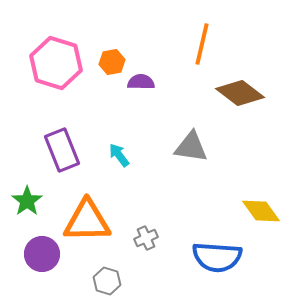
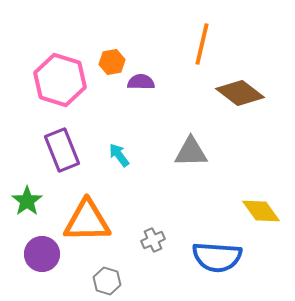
pink hexagon: moved 4 px right, 17 px down
gray triangle: moved 5 px down; rotated 9 degrees counterclockwise
gray cross: moved 7 px right, 2 px down
